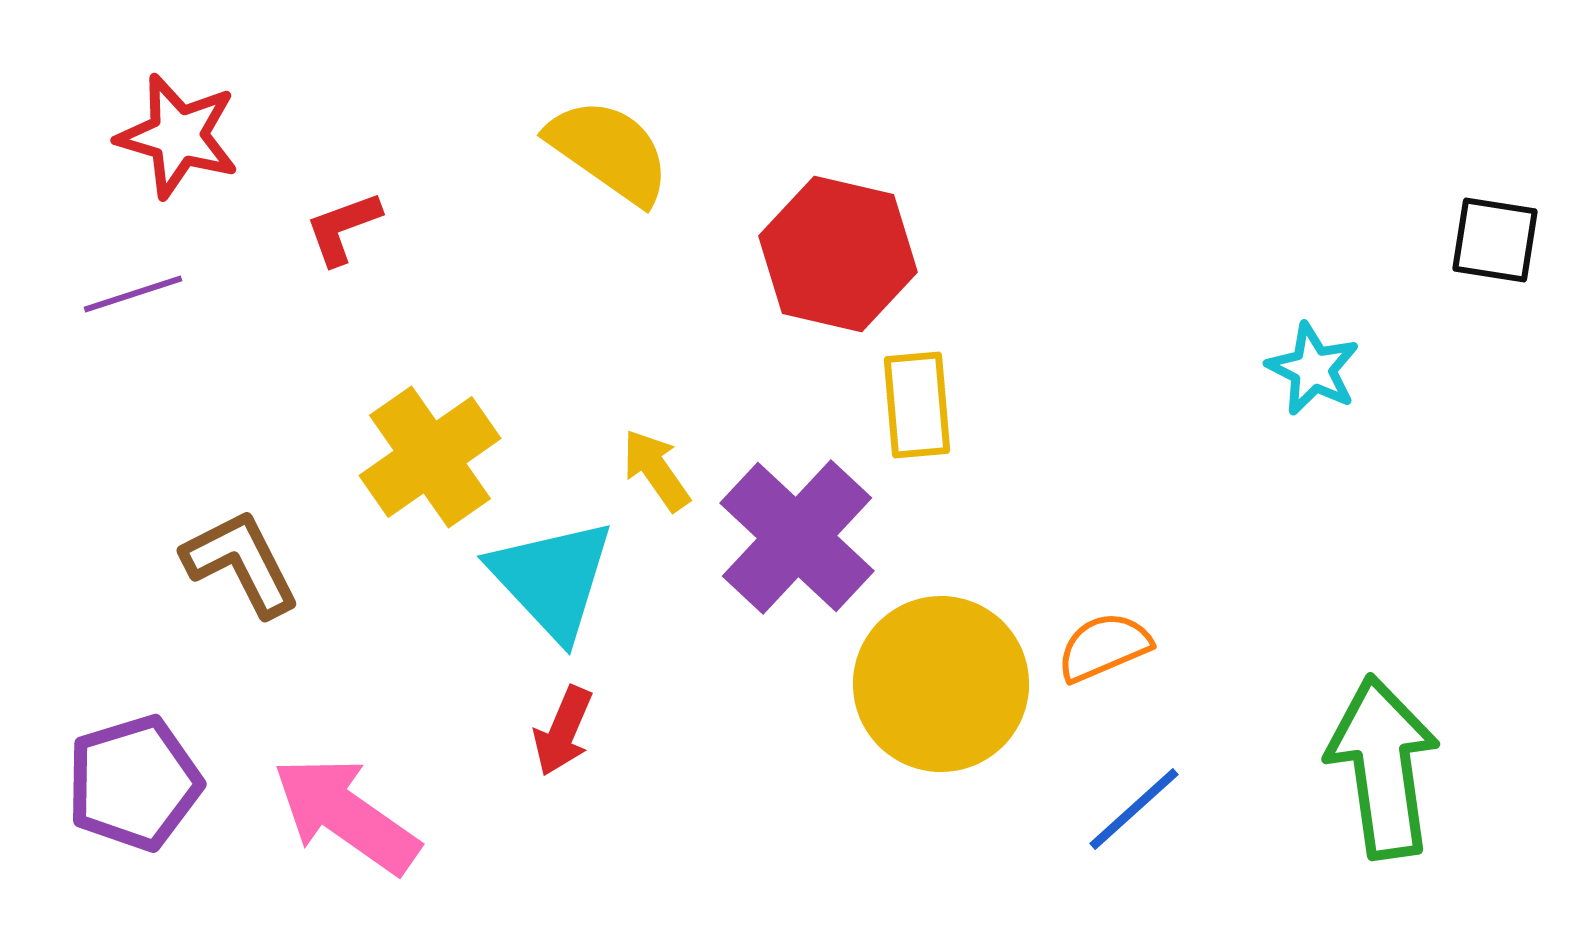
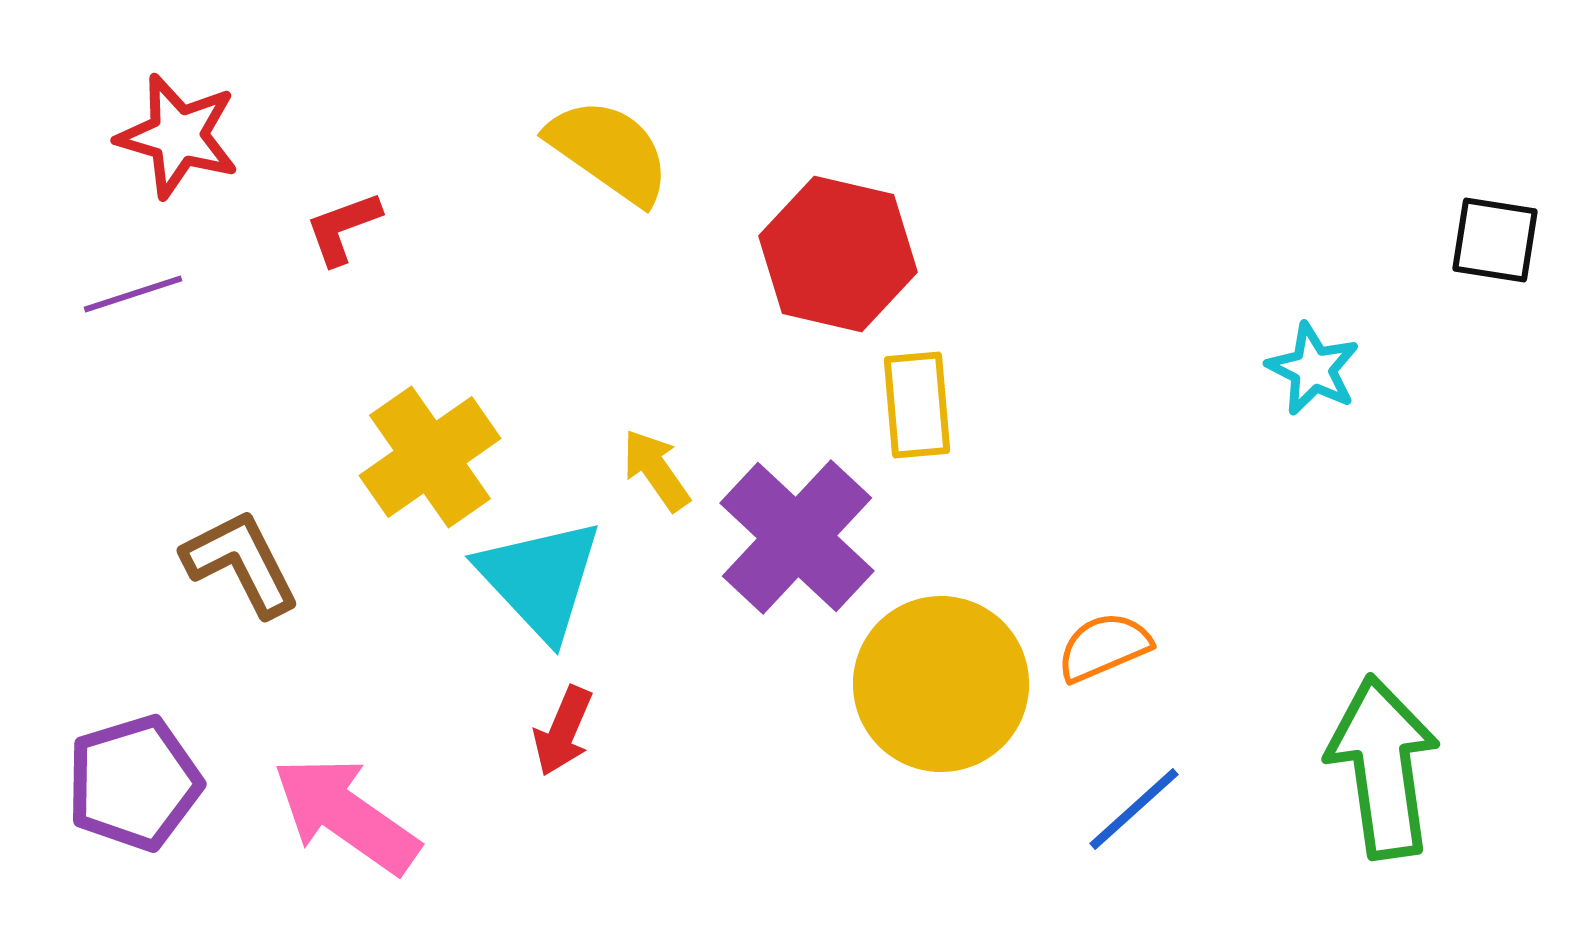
cyan triangle: moved 12 px left
